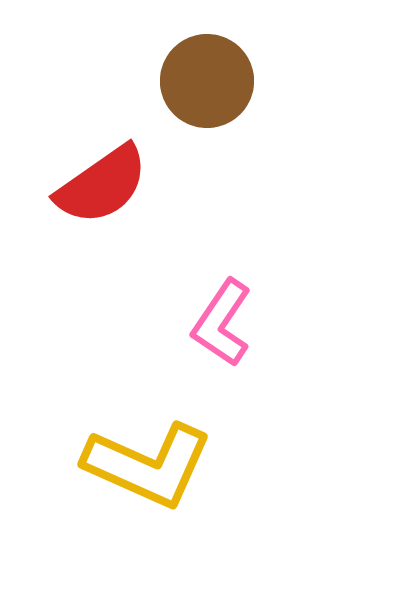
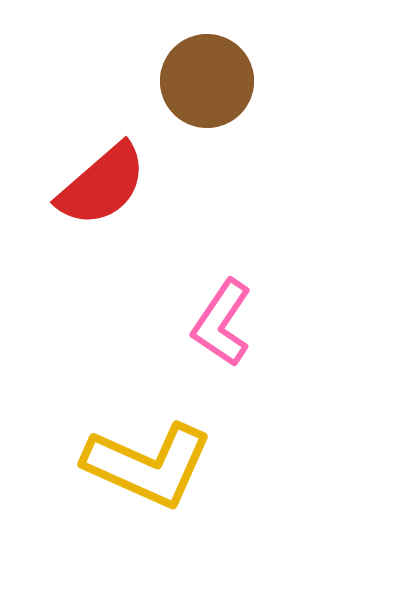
red semicircle: rotated 6 degrees counterclockwise
